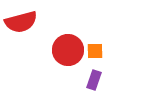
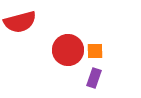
red semicircle: moved 1 px left
purple rectangle: moved 2 px up
